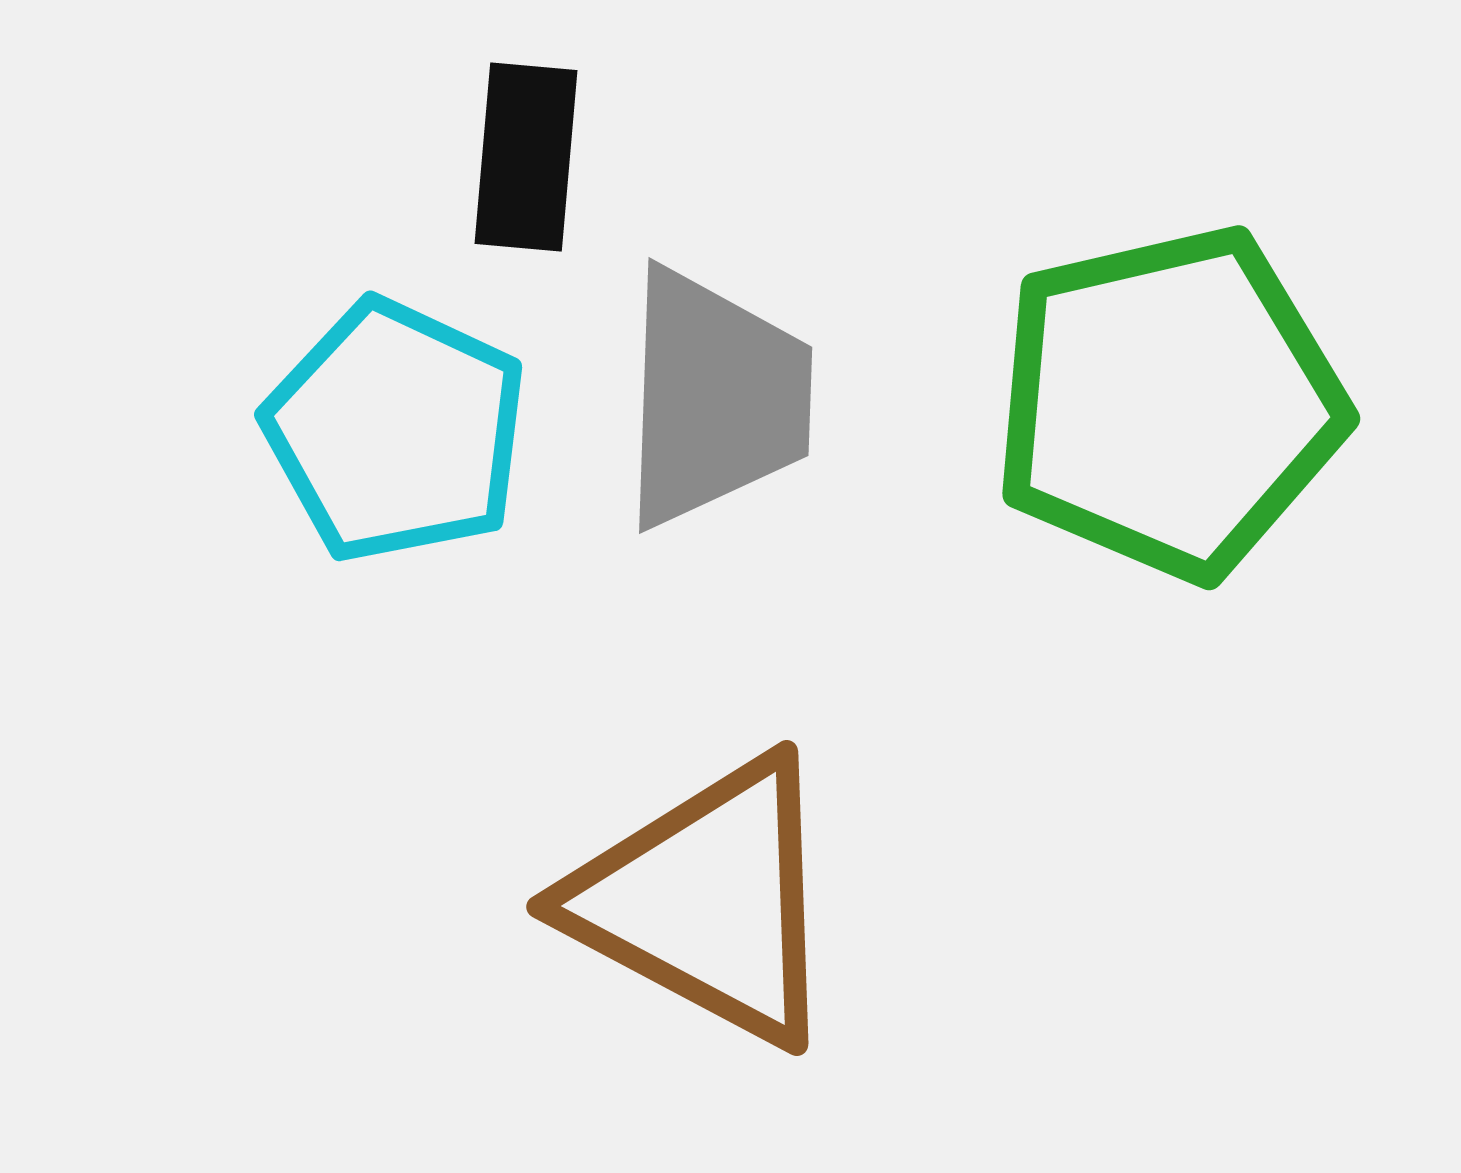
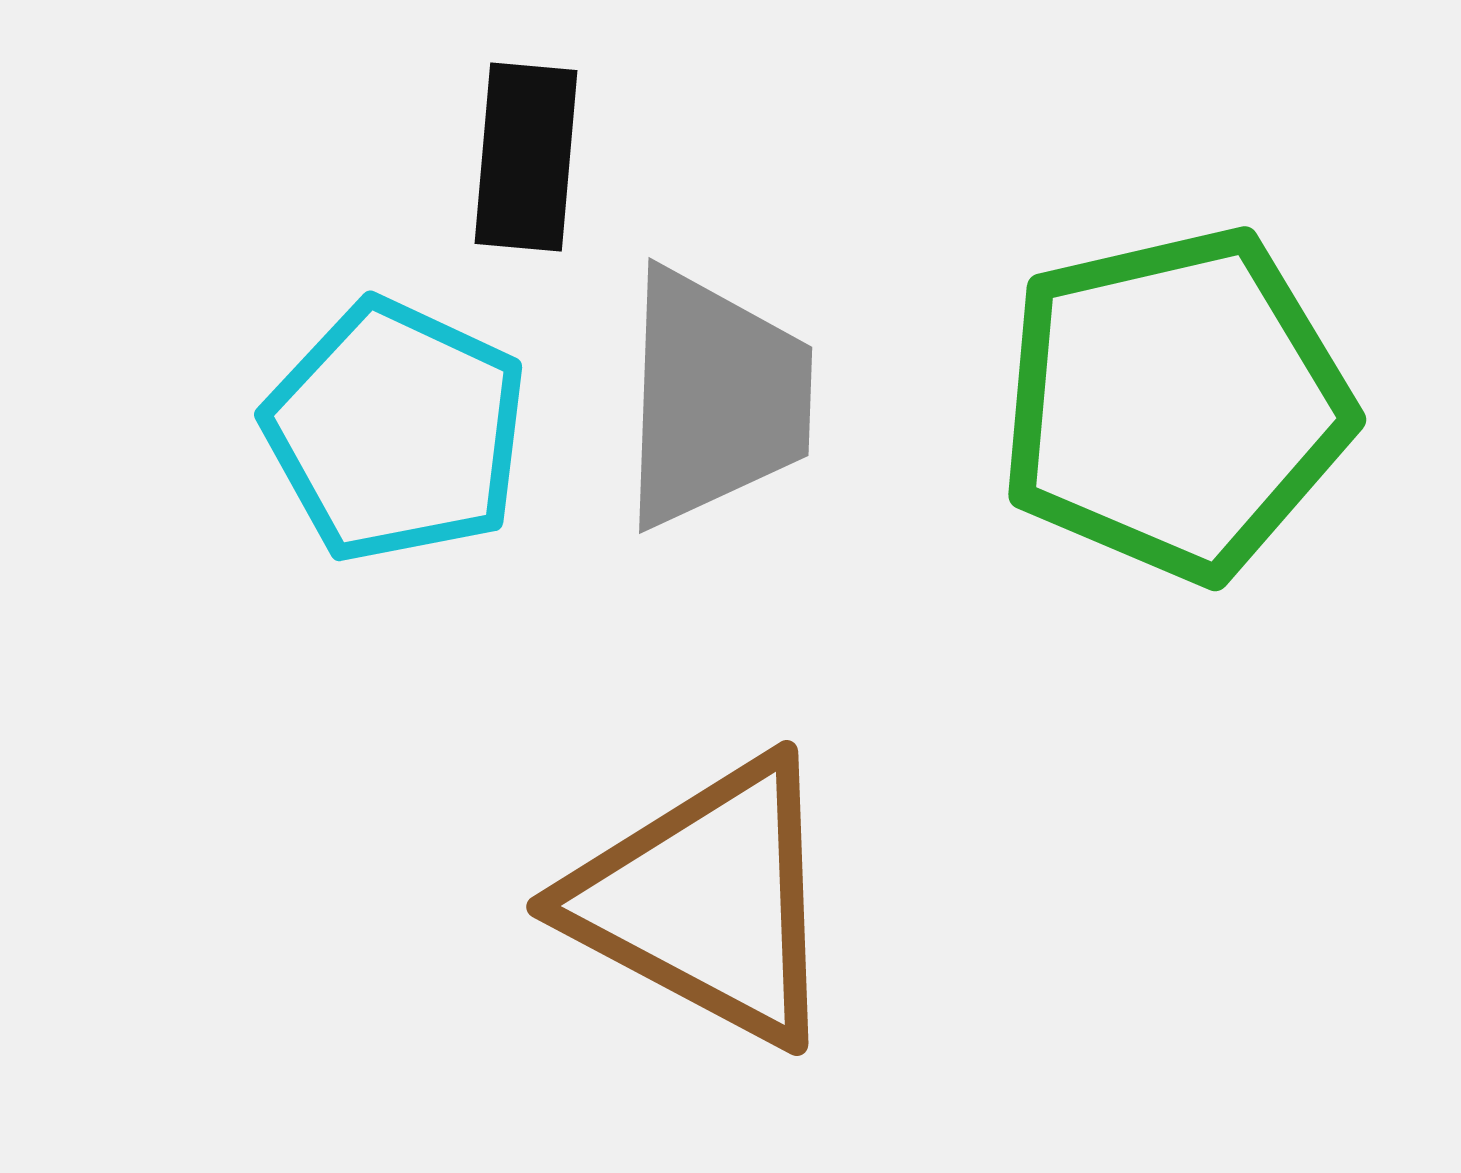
green pentagon: moved 6 px right, 1 px down
